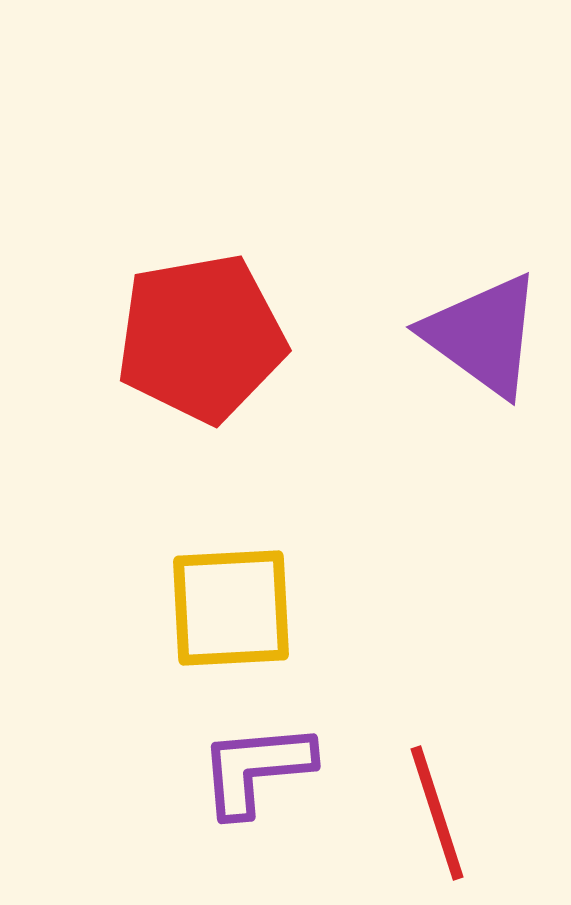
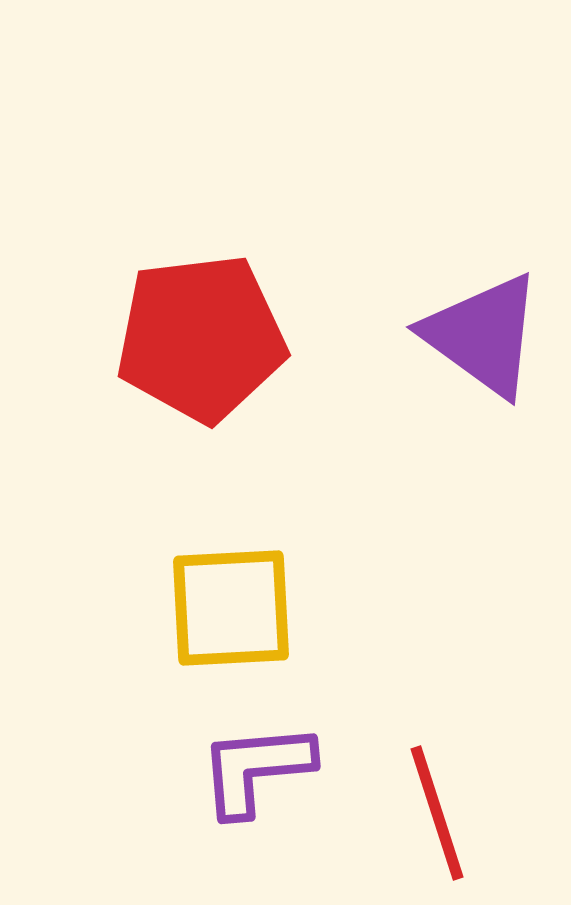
red pentagon: rotated 3 degrees clockwise
